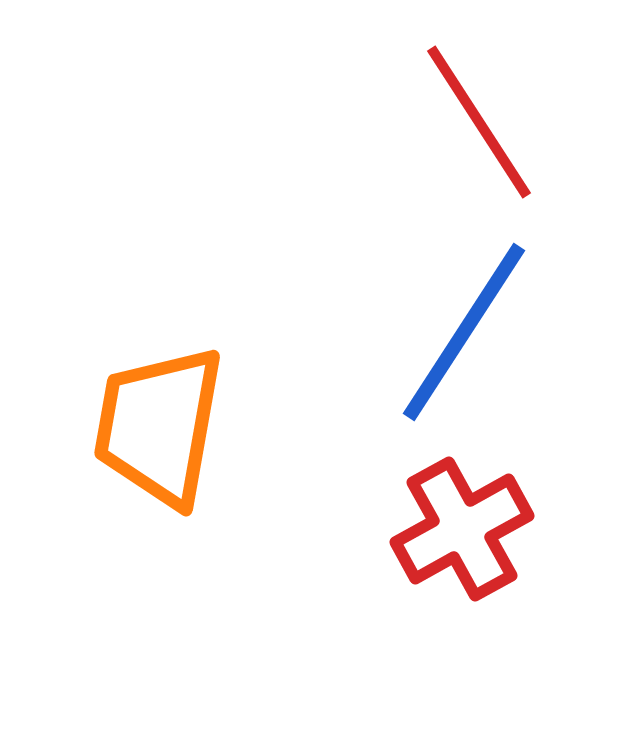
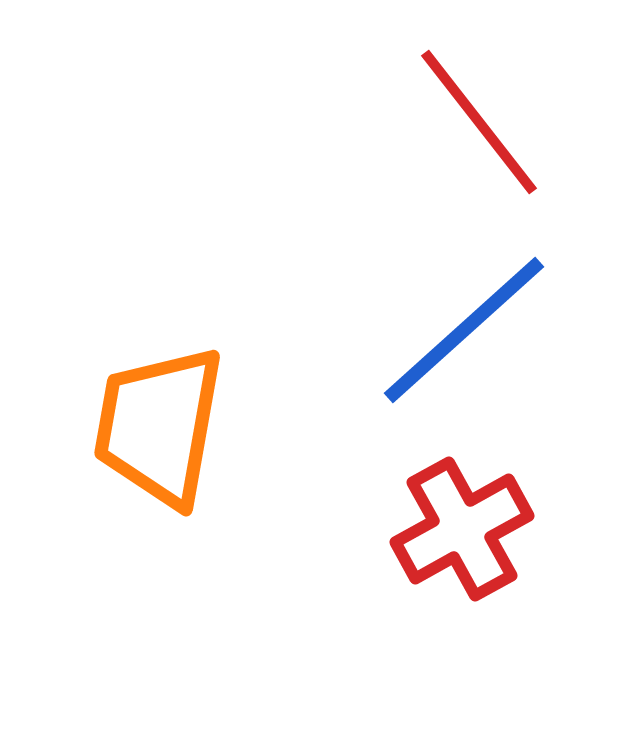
red line: rotated 5 degrees counterclockwise
blue line: moved 2 px up; rotated 15 degrees clockwise
